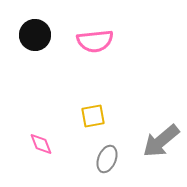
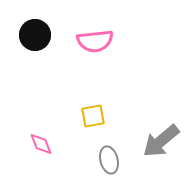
gray ellipse: moved 2 px right, 1 px down; rotated 36 degrees counterclockwise
